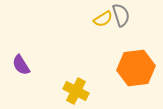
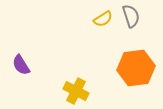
gray semicircle: moved 10 px right, 1 px down
